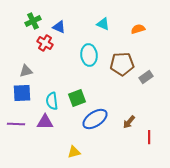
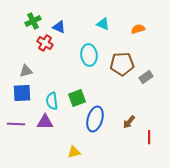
blue ellipse: rotated 40 degrees counterclockwise
